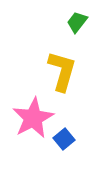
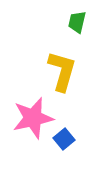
green trapezoid: rotated 25 degrees counterclockwise
pink star: rotated 15 degrees clockwise
